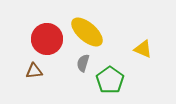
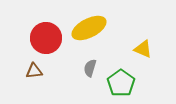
yellow ellipse: moved 2 px right, 4 px up; rotated 68 degrees counterclockwise
red circle: moved 1 px left, 1 px up
gray semicircle: moved 7 px right, 5 px down
green pentagon: moved 11 px right, 3 px down
